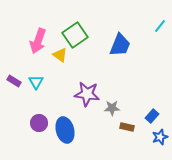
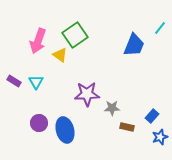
cyan line: moved 2 px down
blue trapezoid: moved 14 px right
purple star: rotated 10 degrees counterclockwise
